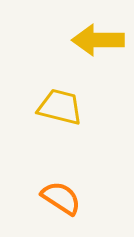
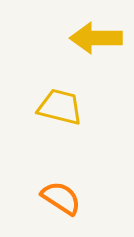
yellow arrow: moved 2 px left, 2 px up
